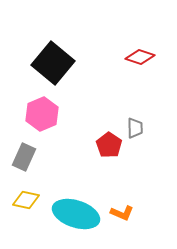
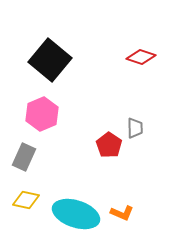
red diamond: moved 1 px right
black square: moved 3 px left, 3 px up
